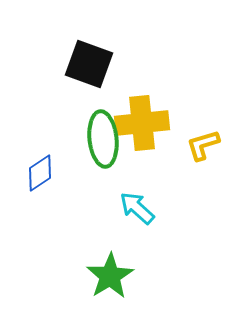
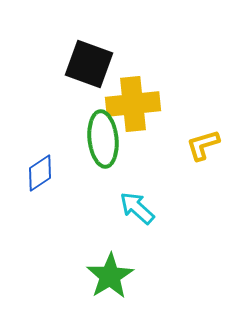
yellow cross: moved 9 px left, 19 px up
